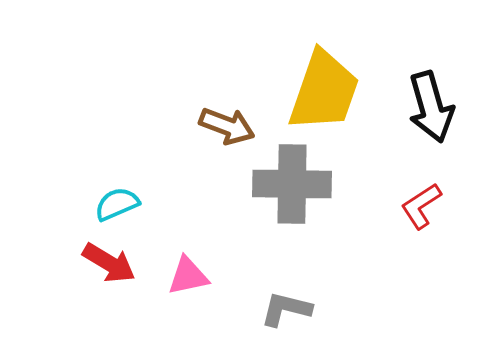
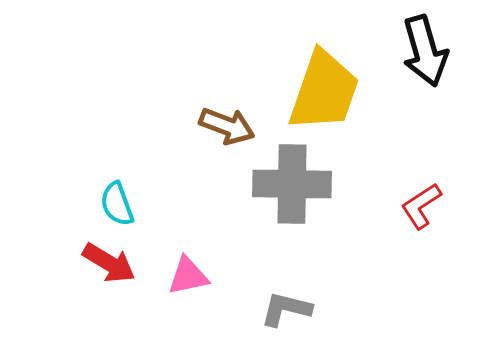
black arrow: moved 6 px left, 56 px up
cyan semicircle: rotated 87 degrees counterclockwise
